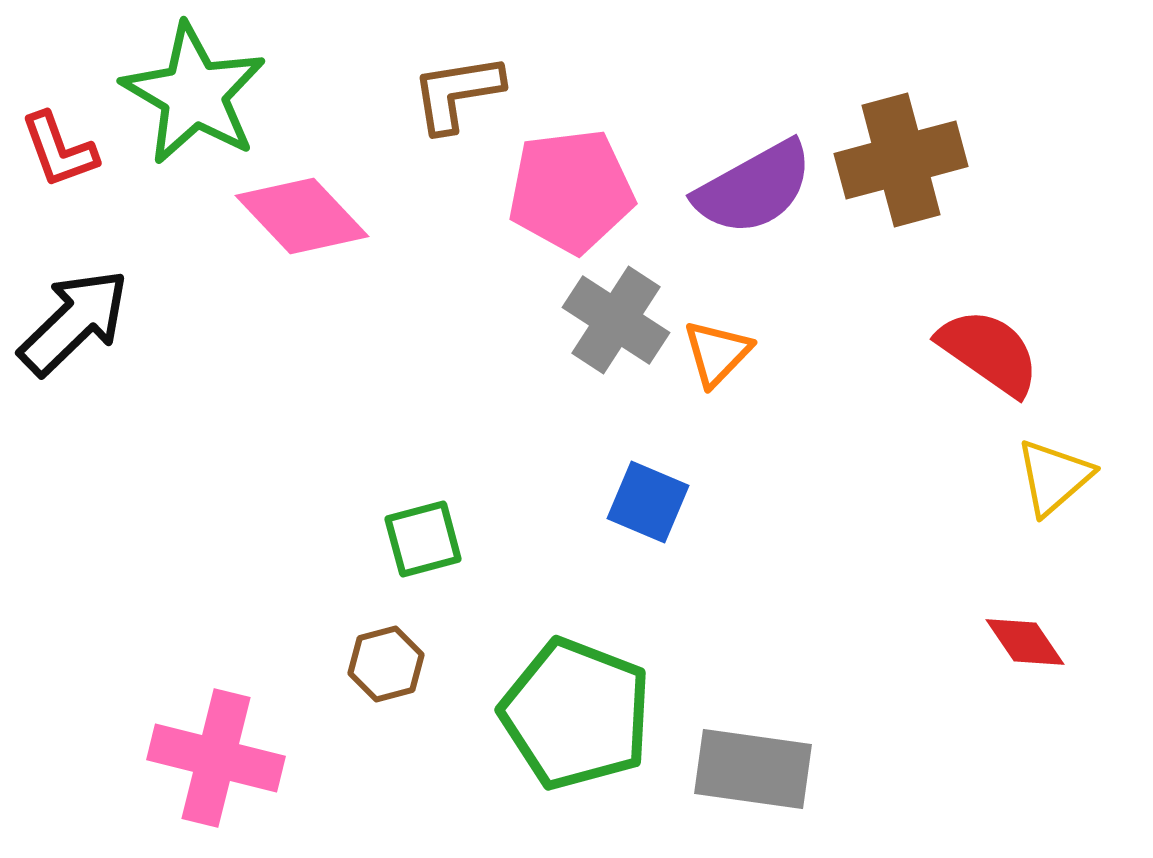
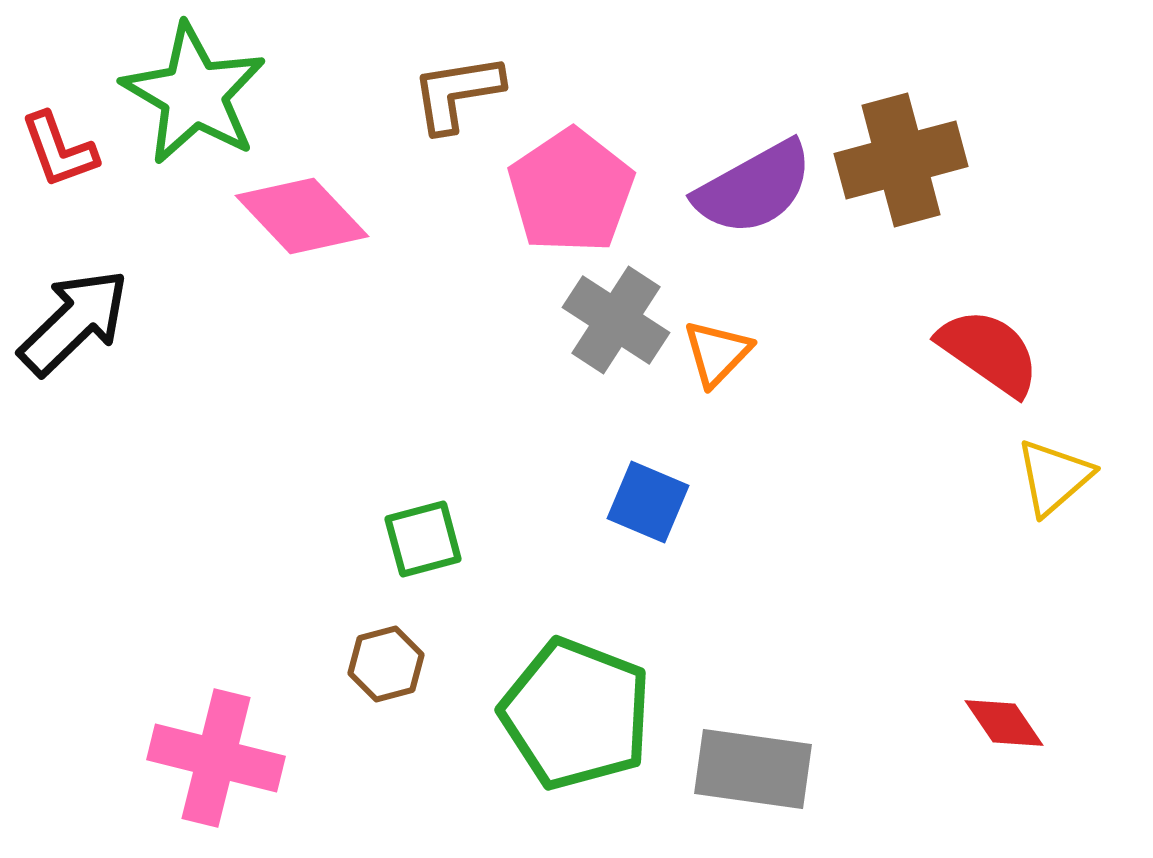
pink pentagon: rotated 27 degrees counterclockwise
red diamond: moved 21 px left, 81 px down
